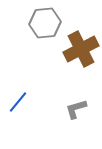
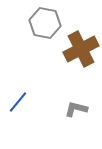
gray hexagon: rotated 16 degrees clockwise
gray L-shape: rotated 30 degrees clockwise
